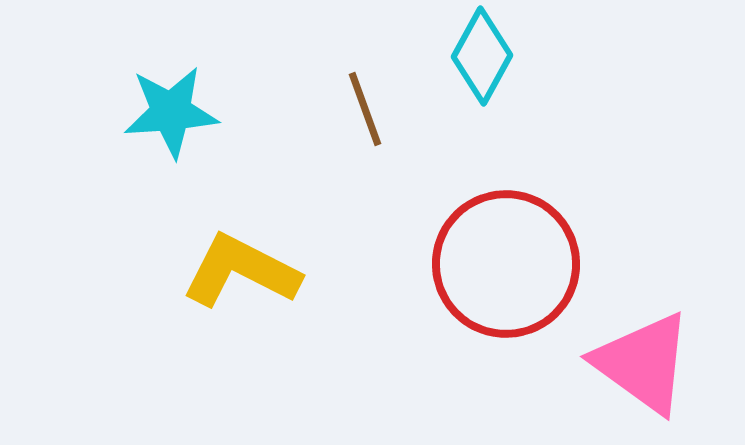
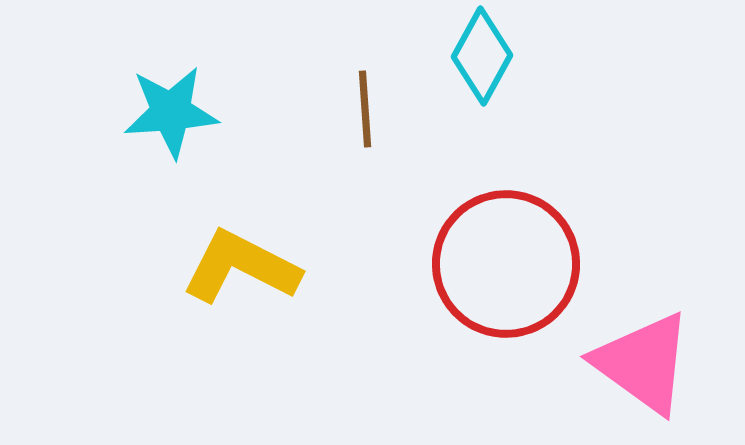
brown line: rotated 16 degrees clockwise
yellow L-shape: moved 4 px up
